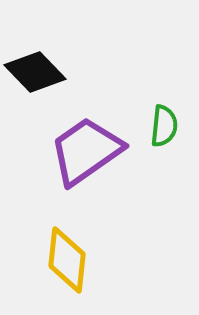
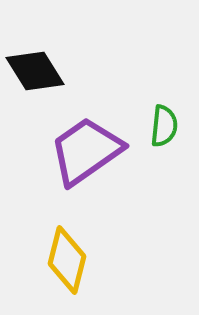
black diamond: moved 1 px up; rotated 12 degrees clockwise
yellow diamond: rotated 8 degrees clockwise
